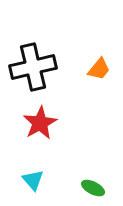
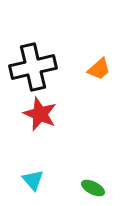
orange trapezoid: rotated 10 degrees clockwise
red star: moved 9 px up; rotated 20 degrees counterclockwise
